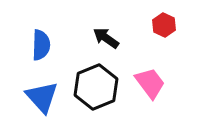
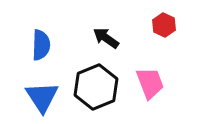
pink trapezoid: rotated 16 degrees clockwise
blue triangle: rotated 9 degrees clockwise
